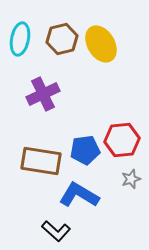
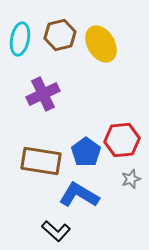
brown hexagon: moved 2 px left, 4 px up
blue pentagon: moved 1 px right, 2 px down; rotated 28 degrees counterclockwise
